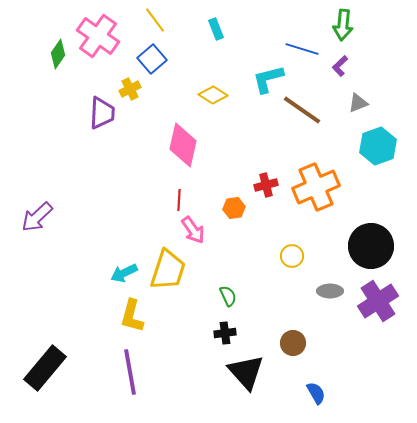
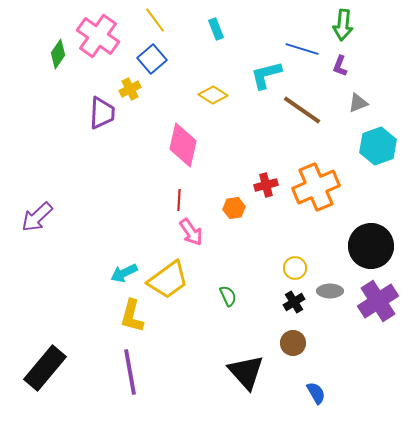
purple L-shape: rotated 25 degrees counterclockwise
cyan L-shape: moved 2 px left, 4 px up
pink arrow: moved 2 px left, 2 px down
yellow circle: moved 3 px right, 12 px down
yellow trapezoid: moved 10 px down; rotated 36 degrees clockwise
black cross: moved 69 px right, 31 px up; rotated 25 degrees counterclockwise
